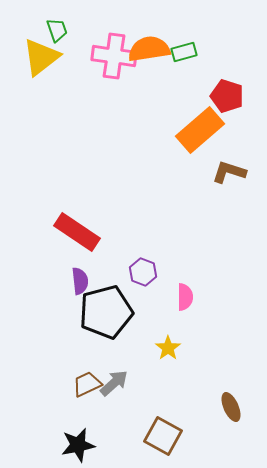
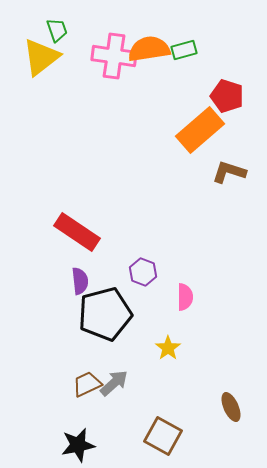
green rectangle: moved 2 px up
black pentagon: moved 1 px left, 2 px down
